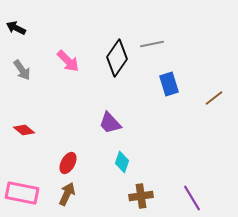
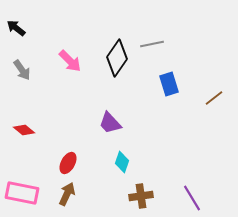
black arrow: rotated 12 degrees clockwise
pink arrow: moved 2 px right
